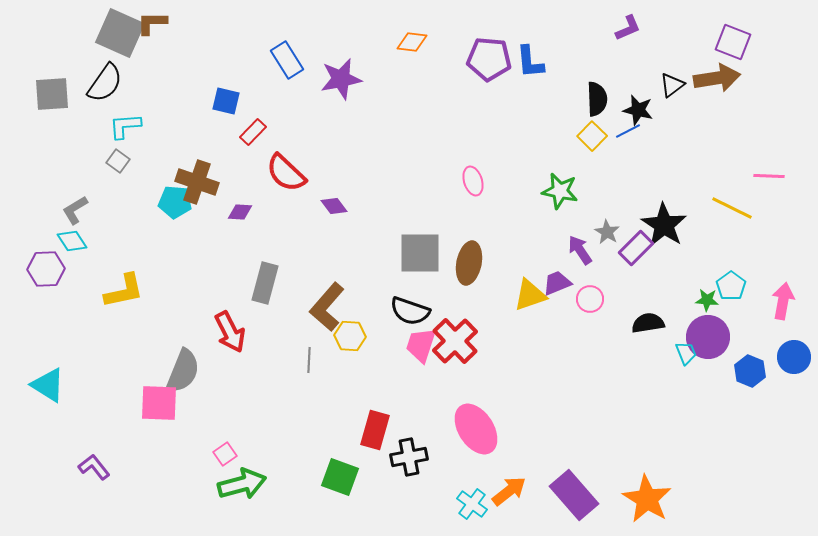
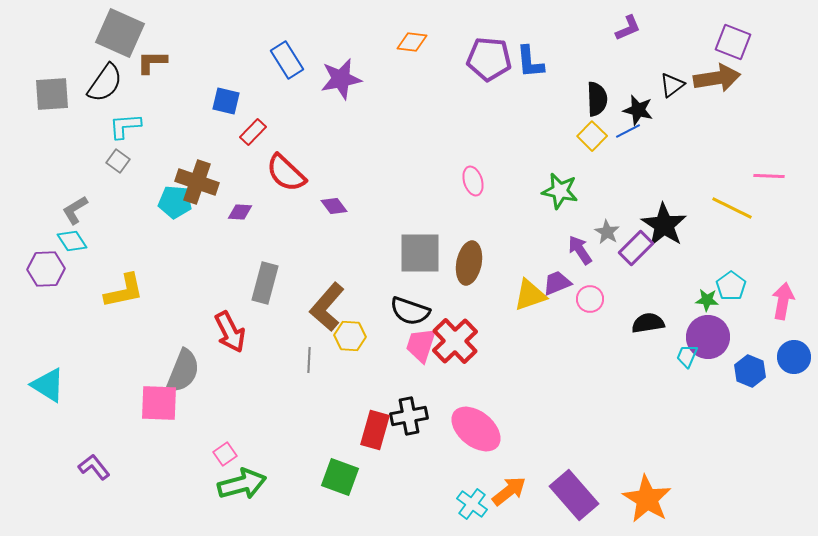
brown L-shape at (152, 23): moved 39 px down
cyan trapezoid at (686, 353): moved 1 px right, 3 px down; rotated 135 degrees counterclockwise
pink ellipse at (476, 429): rotated 18 degrees counterclockwise
black cross at (409, 457): moved 41 px up
